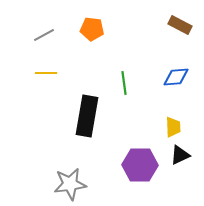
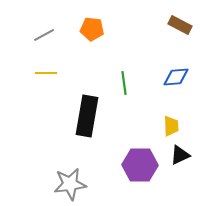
yellow trapezoid: moved 2 px left, 1 px up
